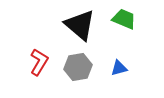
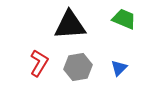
black triangle: moved 10 px left; rotated 44 degrees counterclockwise
red L-shape: moved 1 px down
blue triangle: rotated 30 degrees counterclockwise
